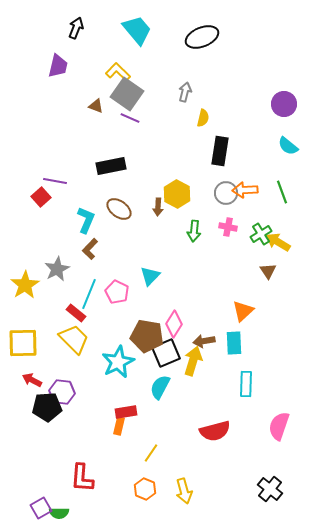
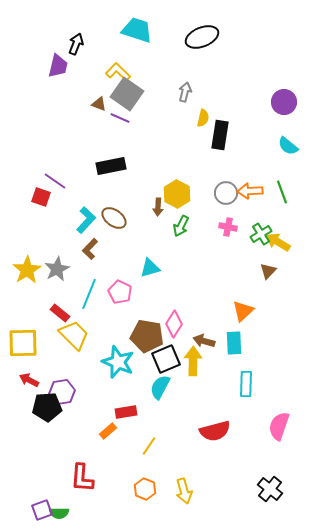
black arrow at (76, 28): moved 16 px down
cyan trapezoid at (137, 30): rotated 32 degrees counterclockwise
purple circle at (284, 104): moved 2 px up
brown triangle at (96, 106): moved 3 px right, 2 px up
purple line at (130, 118): moved 10 px left
black rectangle at (220, 151): moved 16 px up
purple line at (55, 181): rotated 25 degrees clockwise
orange arrow at (245, 190): moved 5 px right, 1 px down
red square at (41, 197): rotated 30 degrees counterclockwise
brown ellipse at (119, 209): moved 5 px left, 9 px down
cyan L-shape at (86, 220): rotated 20 degrees clockwise
green arrow at (194, 231): moved 13 px left, 5 px up; rotated 20 degrees clockwise
brown triangle at (268, 271): rotated 18 degrees clockwise
cyan triangle at (150, 276): moved 8 px up; rotated 30 degrees clockwise
yellow star at (25, 285): moved 2 px right, 15 px up
pink pentagon at (117, 292): moved 3 px right
red rectangle at (76, 313): moved 16 px left
yellow trapezoid at (74, 339): moved 4 px up
brown arrow at (204, 341): rotated 25 degrees clockwise
black square at (166, 353): moved 6 px down
yellow arrow at (193, 361): rotated 16 degrees counterclockwise
cyan star at (118, 362): rotated 24 degrees counterclockwise
red arrow at (32, 380): moved 3 px left
purple hexagon at (62, 392): rotated 15 degrees counterclockwise
orange rectangle at (119, 426): moved 11 px left, 5 px down; rotated 36 degrees clockwise
yellow line at (151, 453): moved 2 px left, 7 px up
purple square at (41, 508): moved 1 px right, 2 px down; rotated 10 degrees clockwise
